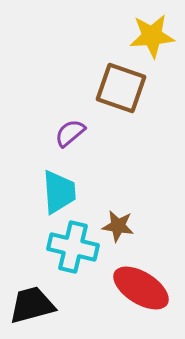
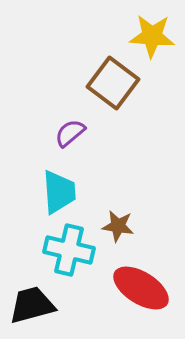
yellow star: rotated 9 degrees clockwise
brown square: moved 8 px left, 5 px up; rotated 18 degrees clockwise
cyan cross: moved 4 px left, 3 px down
